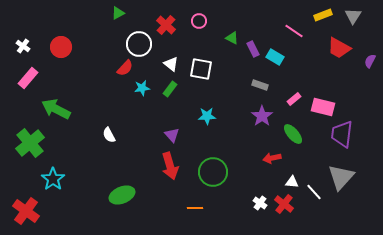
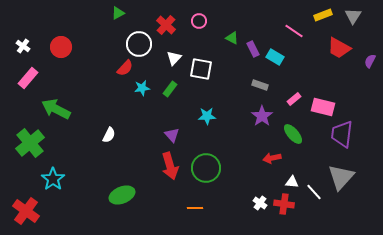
white triangle at (171, 64): moved 3 px right, 6 px up; rotated 35 degrees clockwise
white semicircle at (109, 135): rotated 126 degrees counterclockwise
green circle at (213, 172): moved 7 px left, 4 px up
red cross at (284, 204): rotated 30 degrees counterclockwise
